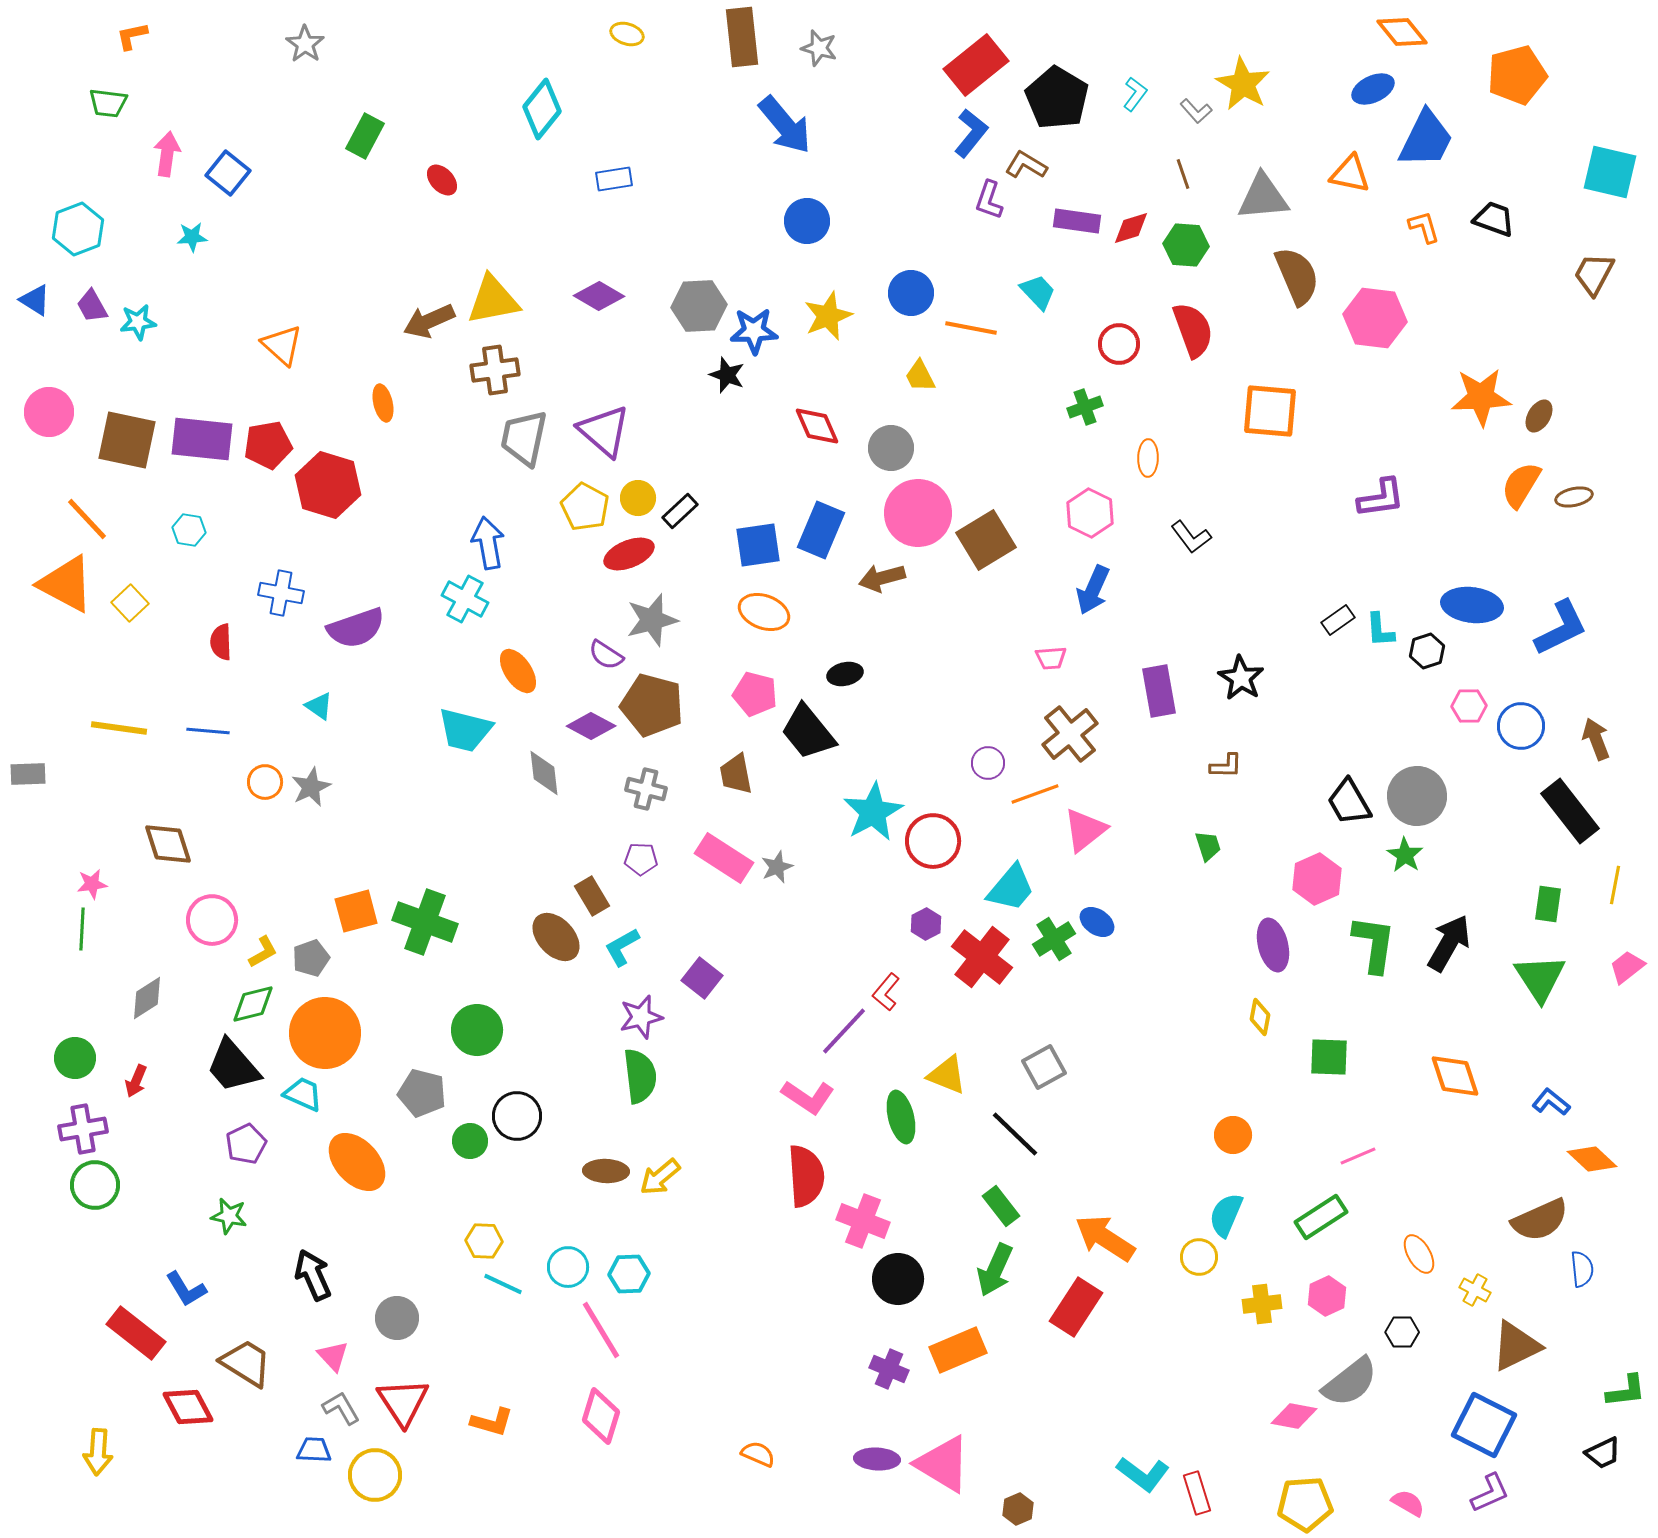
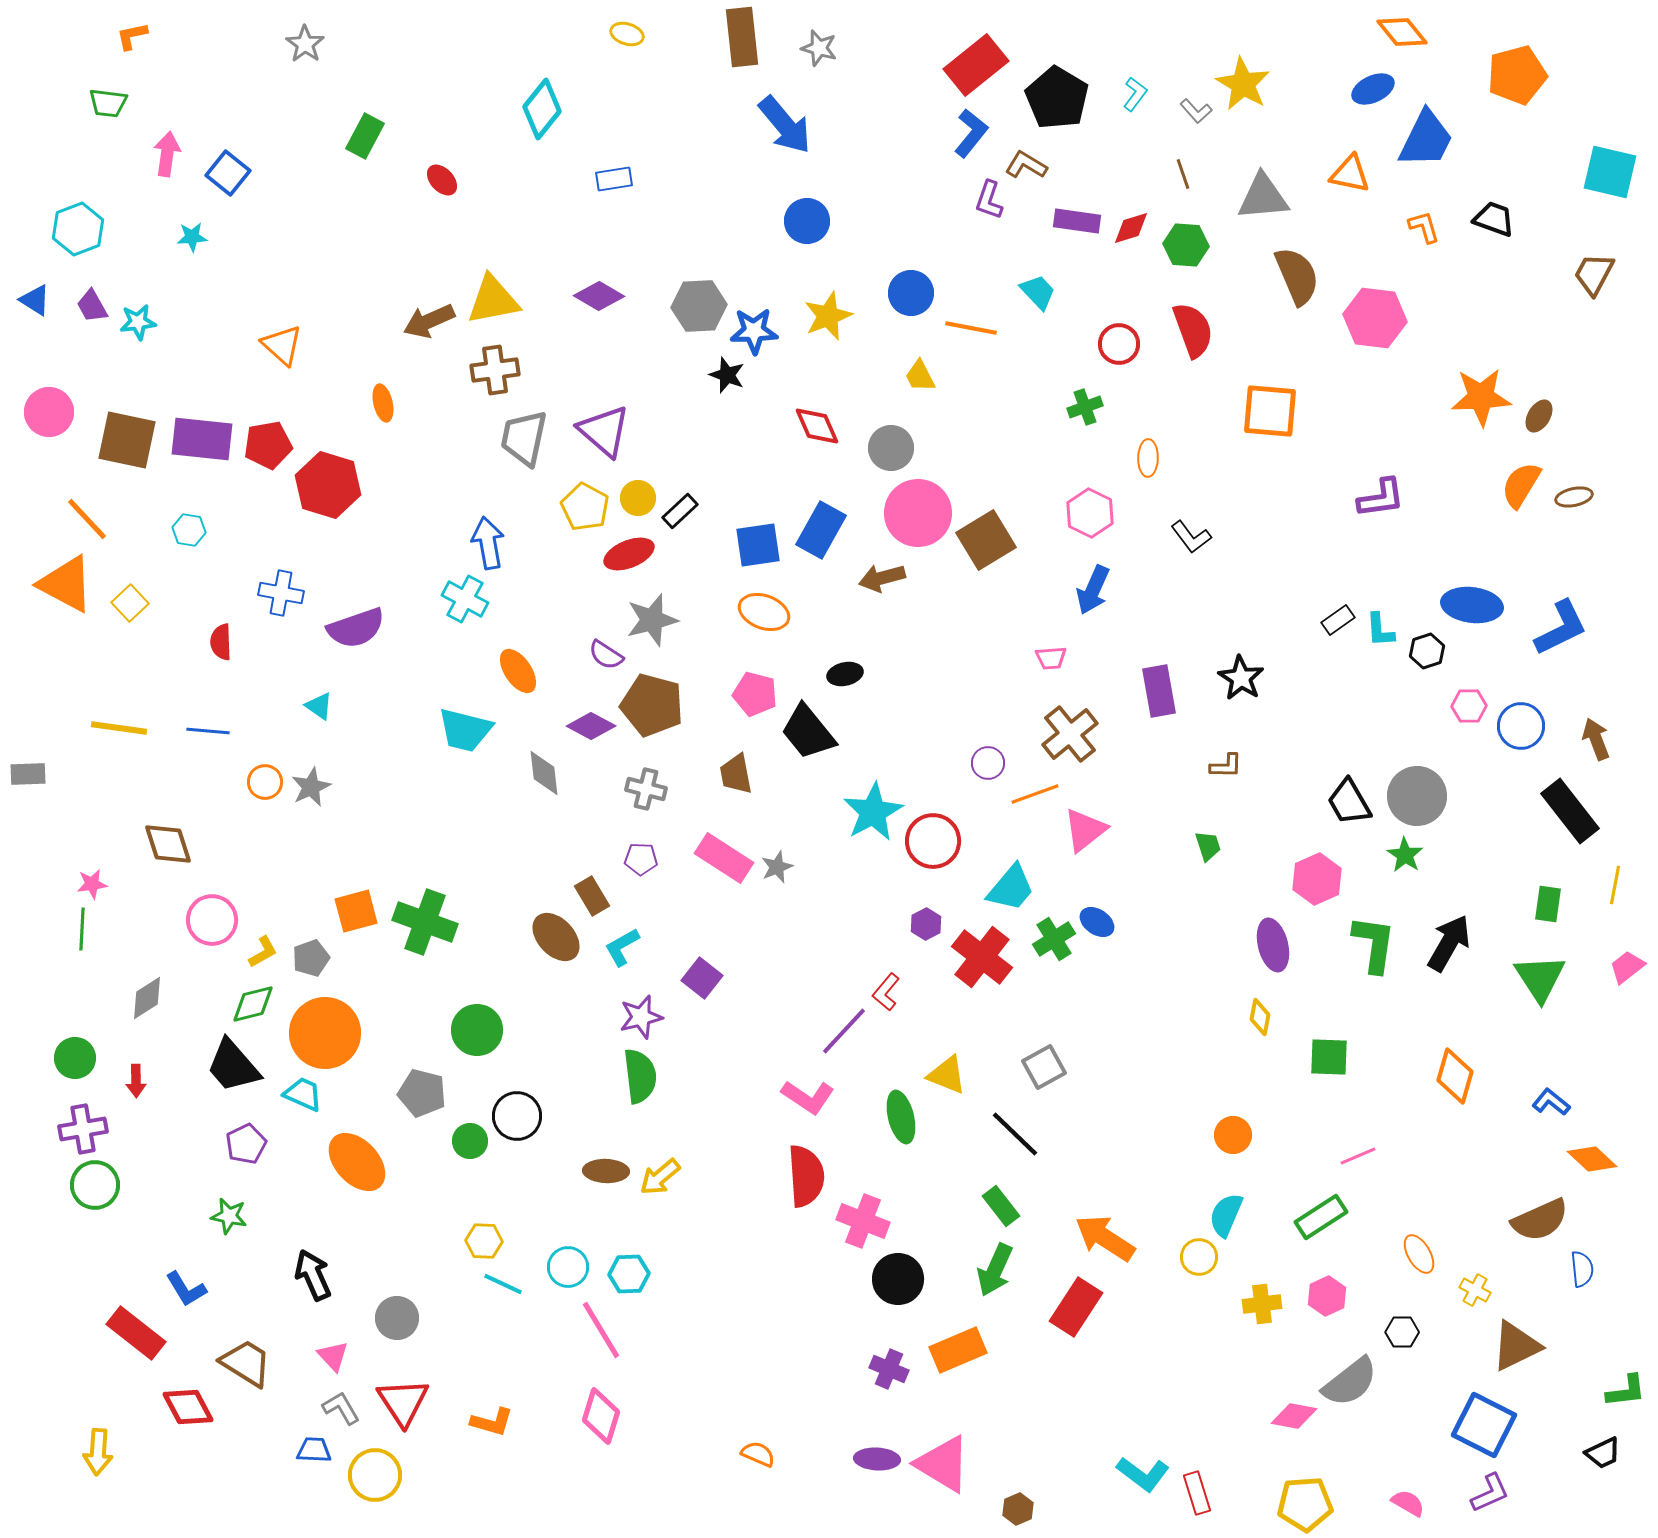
blue rectangle at (821, 530): rotated 6 degrees clockwise
orange diamond at (1455, 1076): rotated 34 degrees clockwise
red arrow at (136, 1081): rotated 24 degrees counterclockwise
